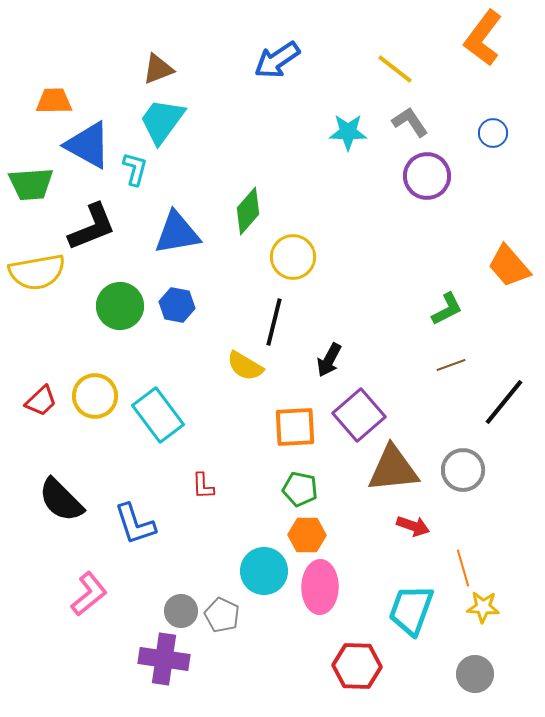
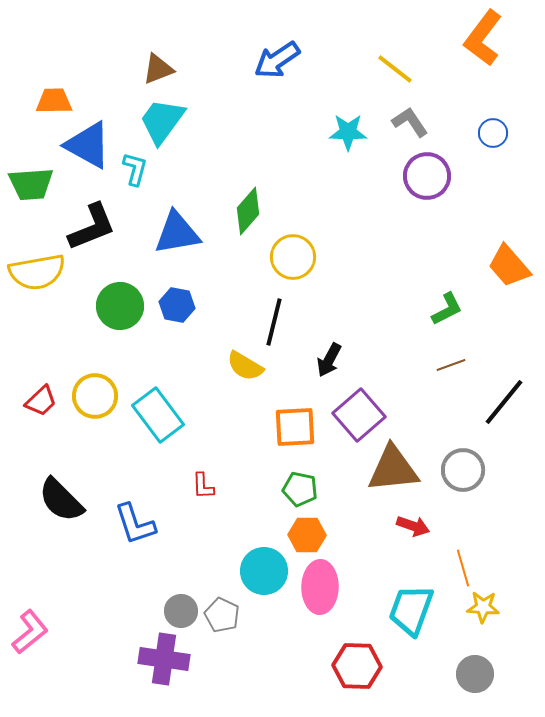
pink L-shape at (89, 594): moved 59 px left, 38 px down
